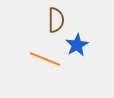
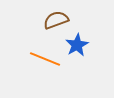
brown semicircle: rotated 110 degrees counterclockwise
